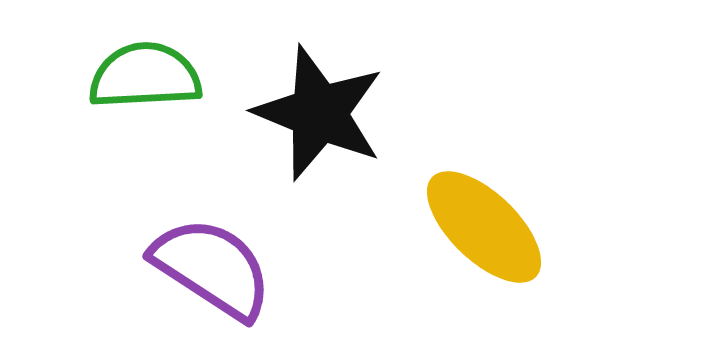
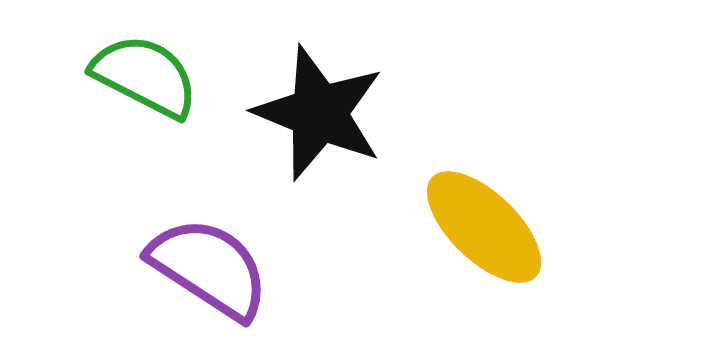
green semicircle: rotated 30 degrees clockwise
purple semicircle: moved 3 px left
